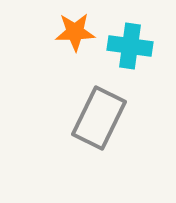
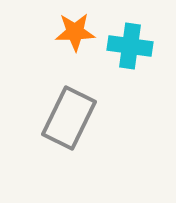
gray rectangle: moved 30 px left
